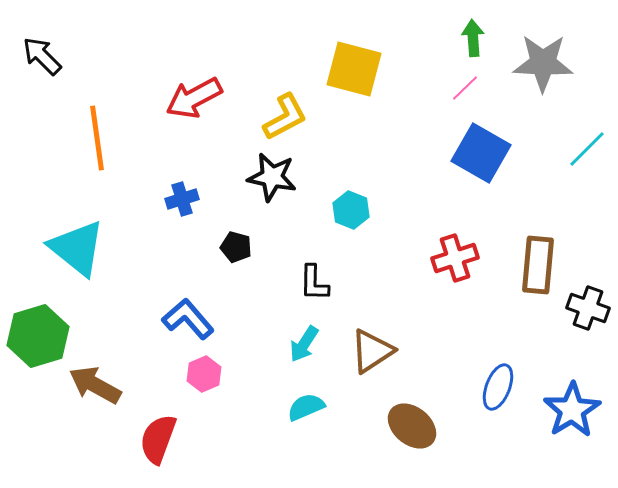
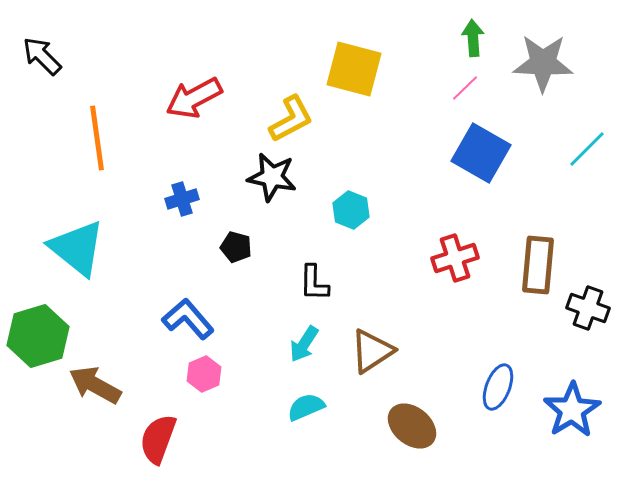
yellow L-shape: moved 6 px right, 2 px down
